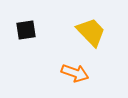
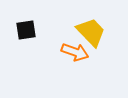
orange arrow: moved 21 px up
